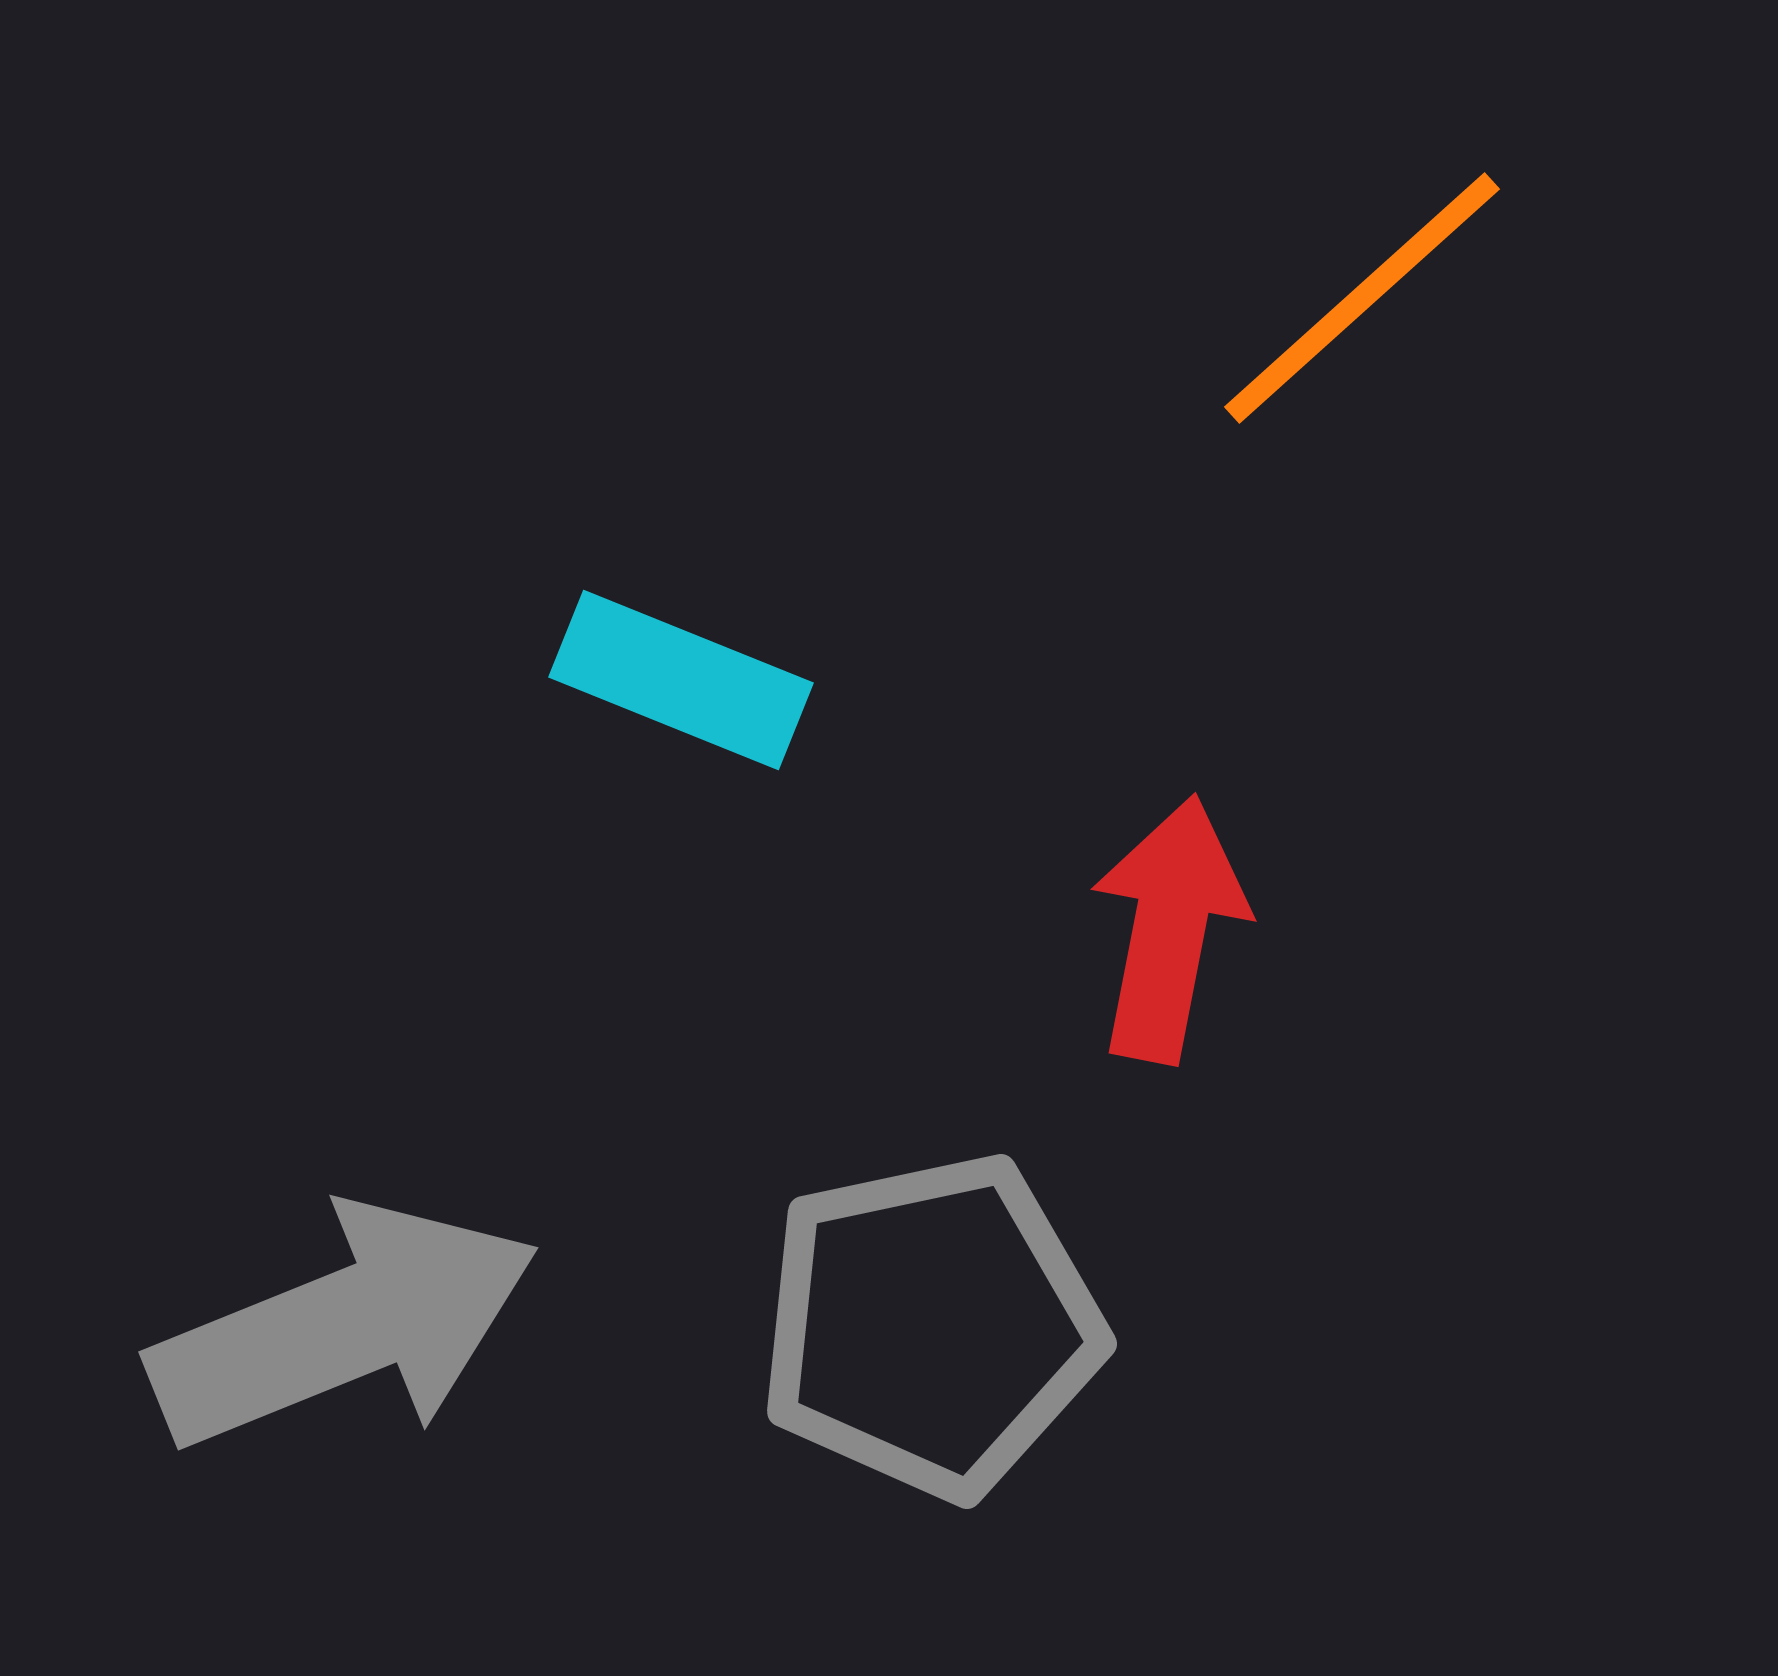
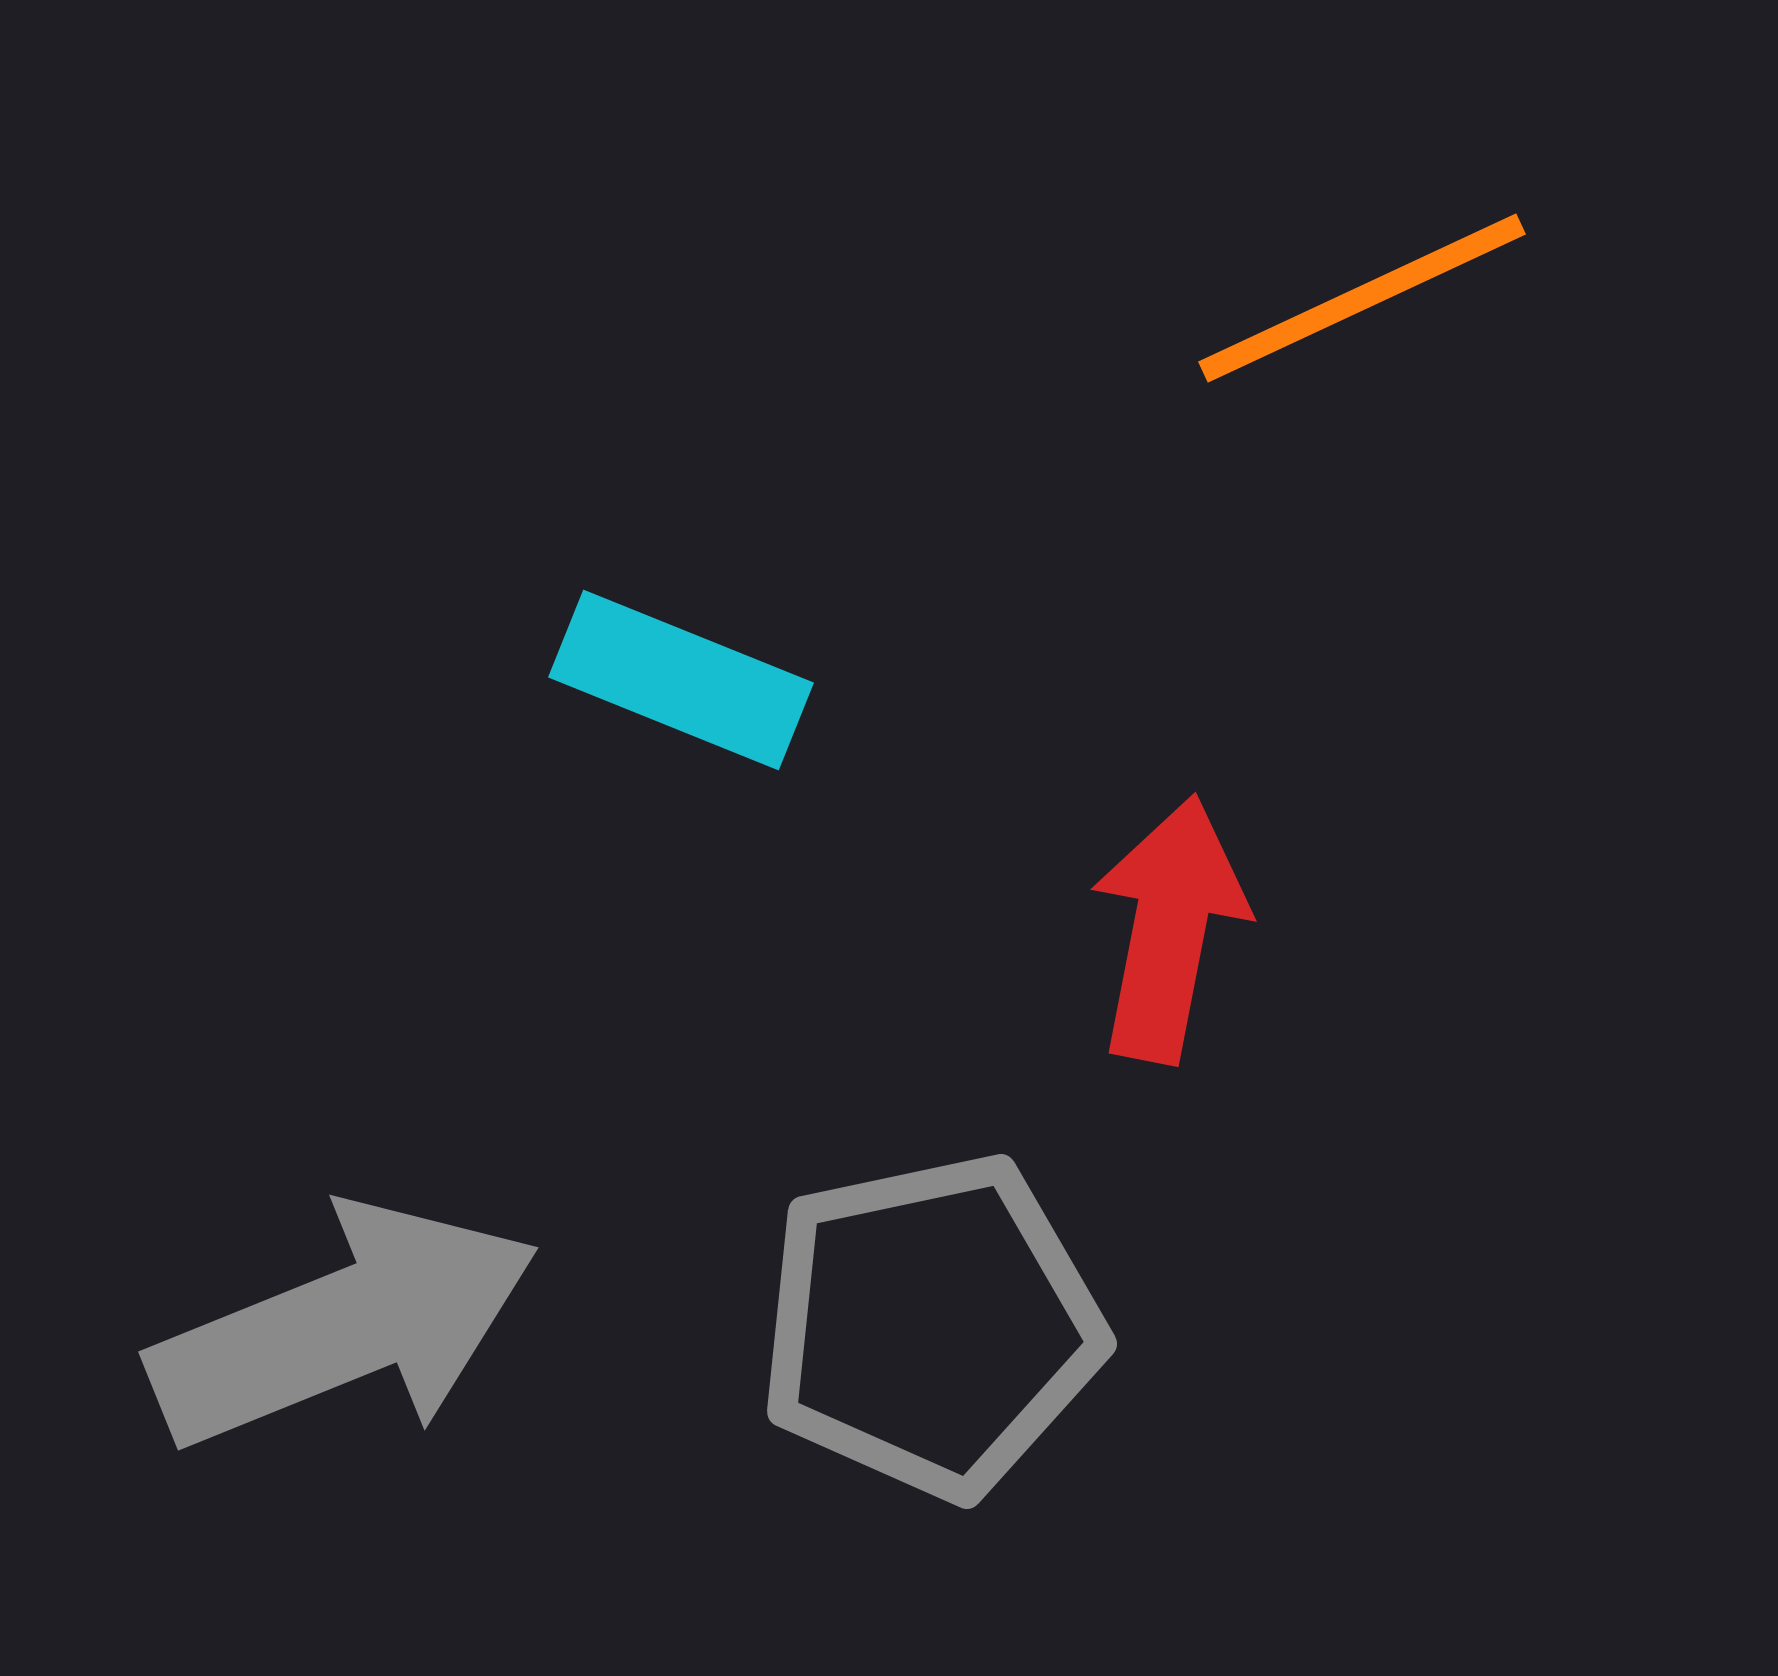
orange line: rotated 17 degrees clockwise
